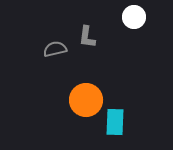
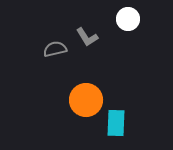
white circle: moved 6 px left, 2 px down
gray L-shape: rotated 40 degrees counterclockwise
cyan rectangle: moved 1 px right, 1 px down
